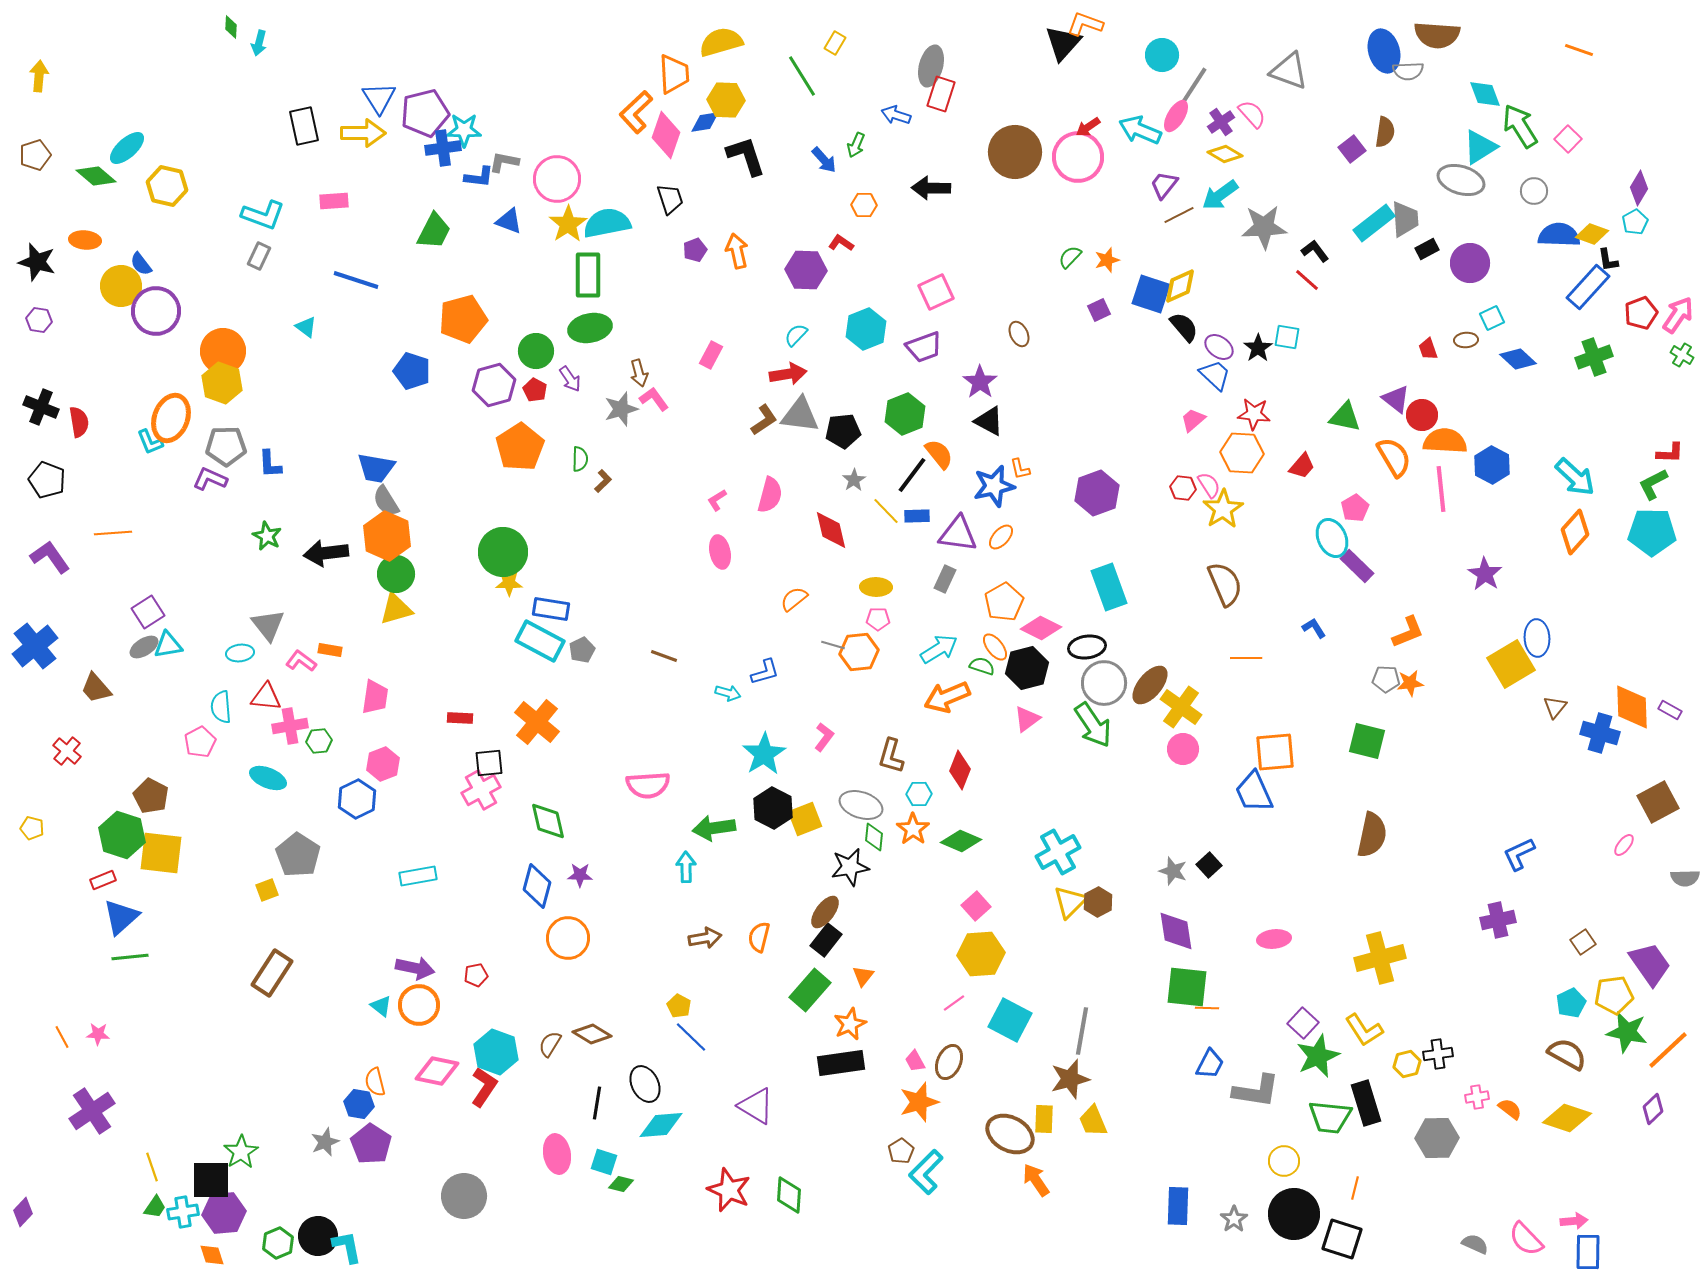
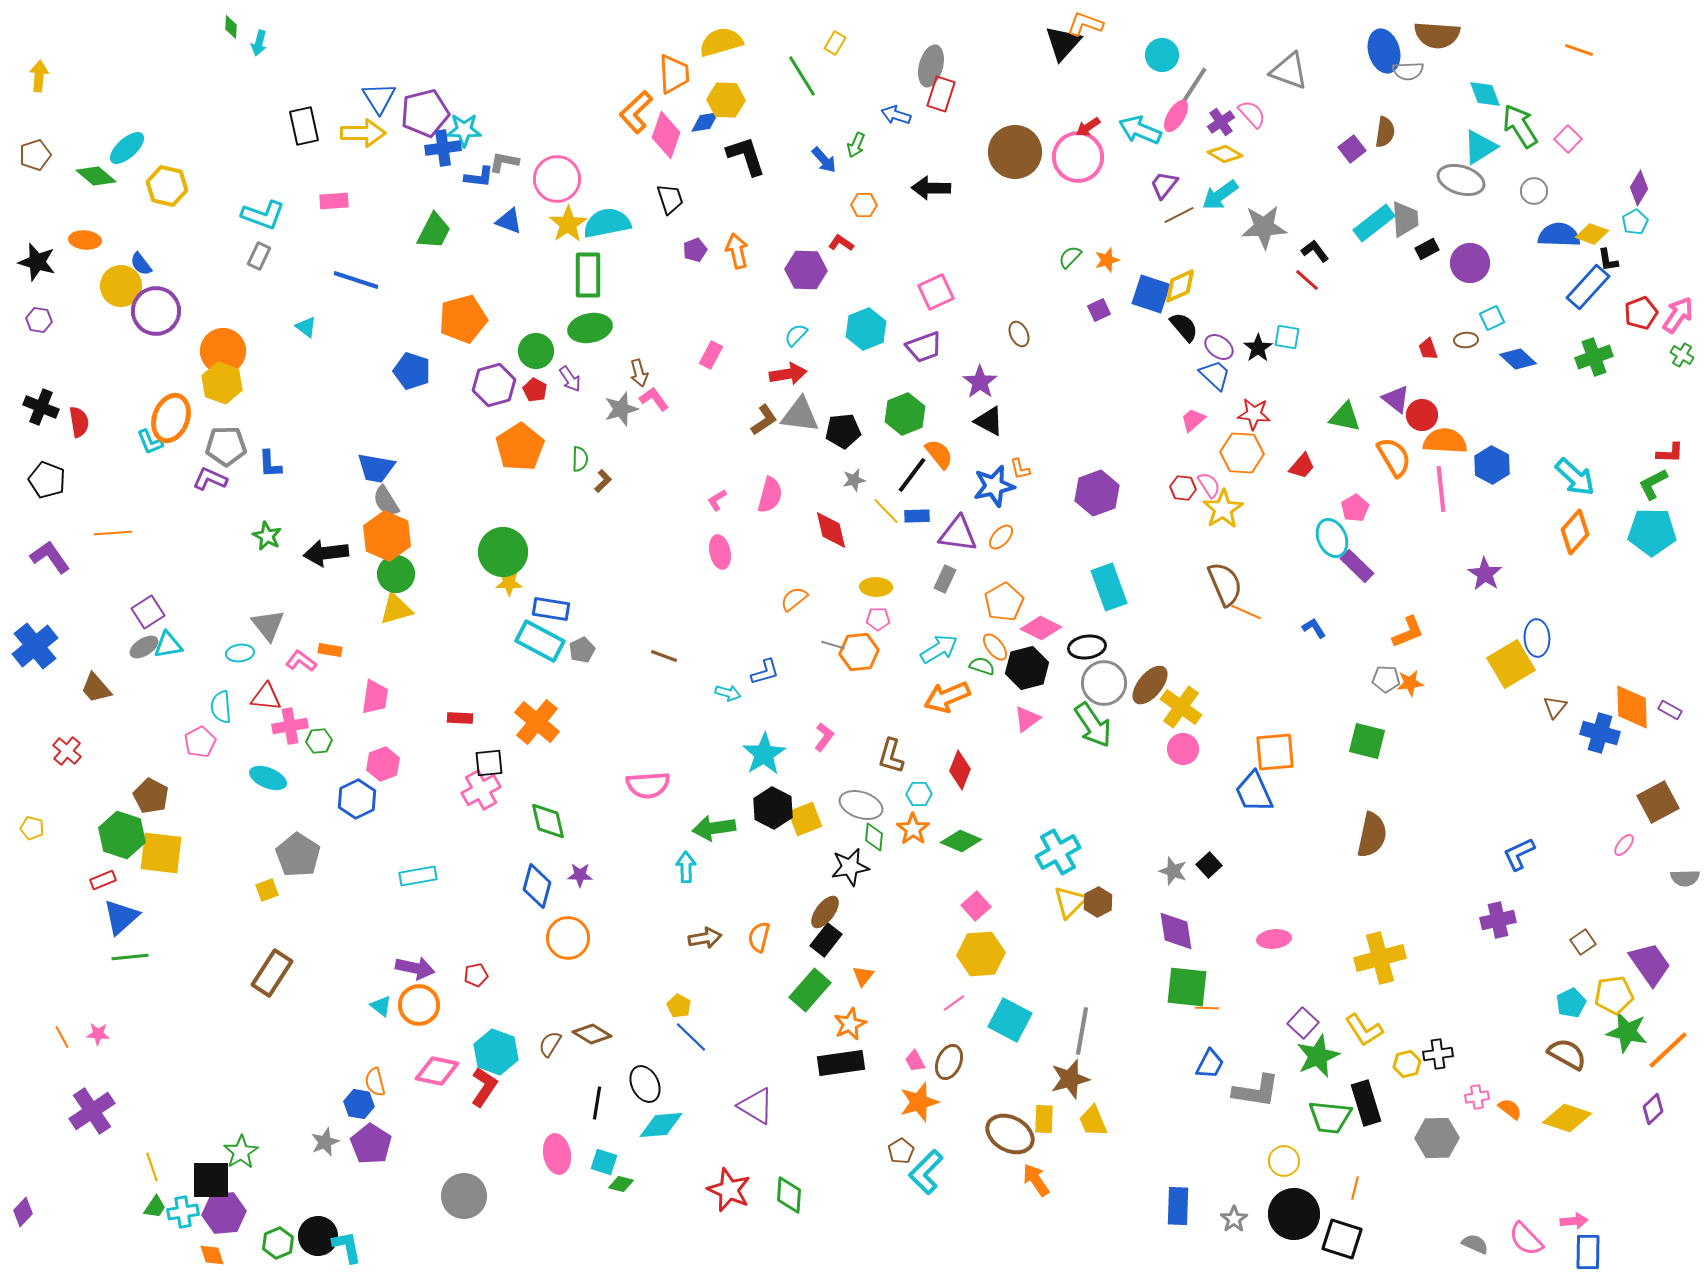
gray star at (854, 480): rotated 20 degrees clockwise
orange line at (1246, 658): moved 46 px up; rotated 24 degrees clockwise
